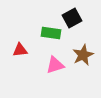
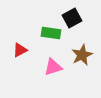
red triangle: rotated 21 degrees counterclockwise
brown star: moved 1 px left
pink triangle: moved 2 px left, 2 px down
